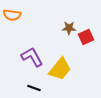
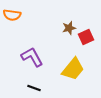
brown star: rotated 16 degrees counterclockwise
yellow trapezoid: moved 13 px right
